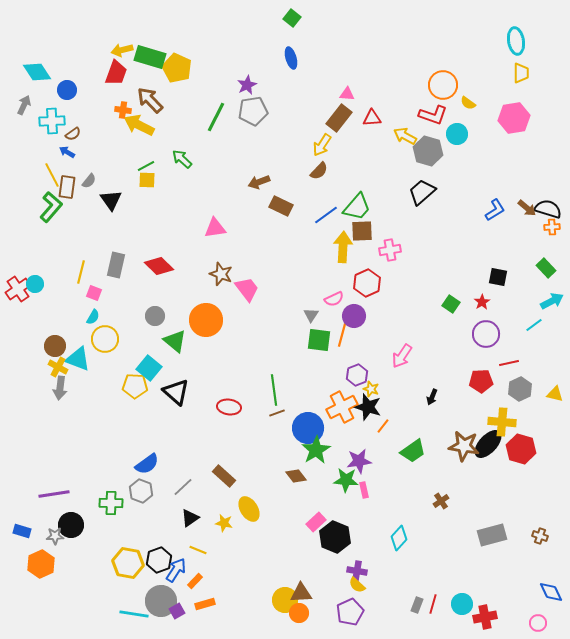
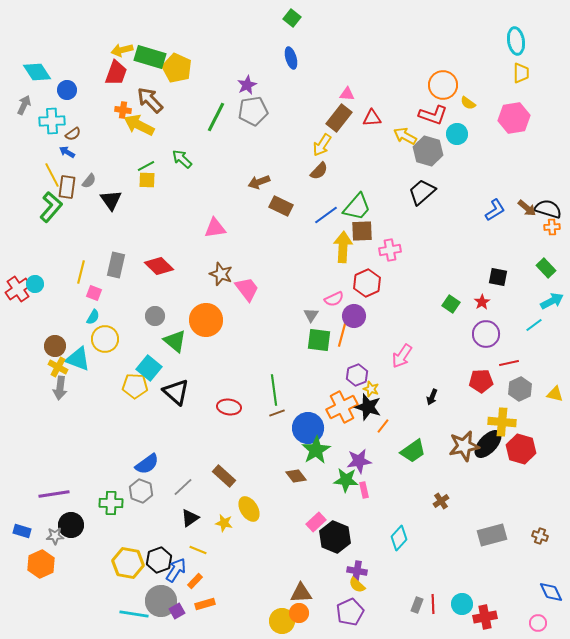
brown star at (464, 446): rotated 20 degrees counterclockwise
yellow circle at (285, 600): moved 3 px left, 21 px down
red line at (433, 604): rotated 18 degrees counterclockwise
